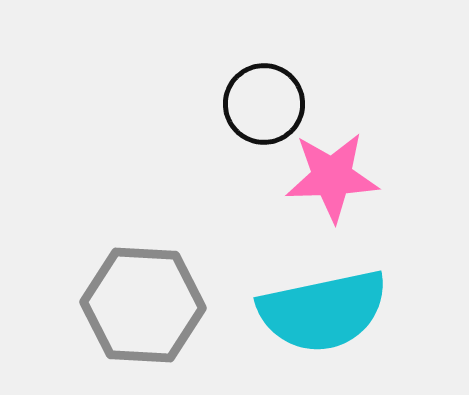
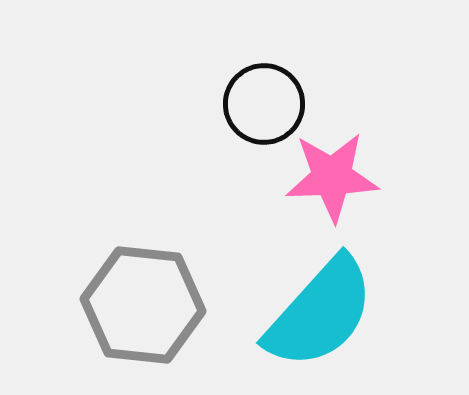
gray hexagon: rotated 3 degrees clockwise
cyan semicircle: moved 3 px left, 2 px down; rotated 36 degrees counterclockwise
